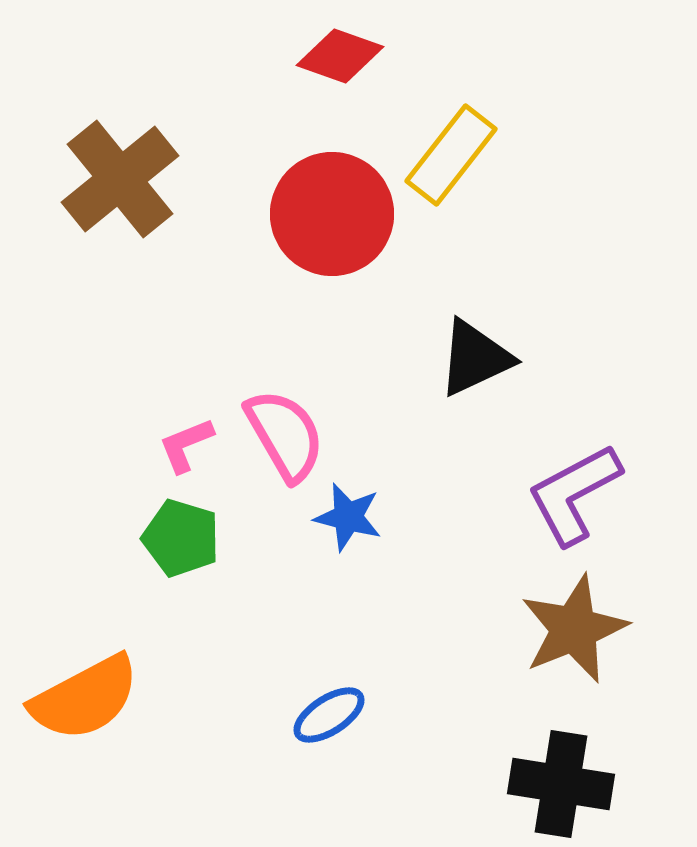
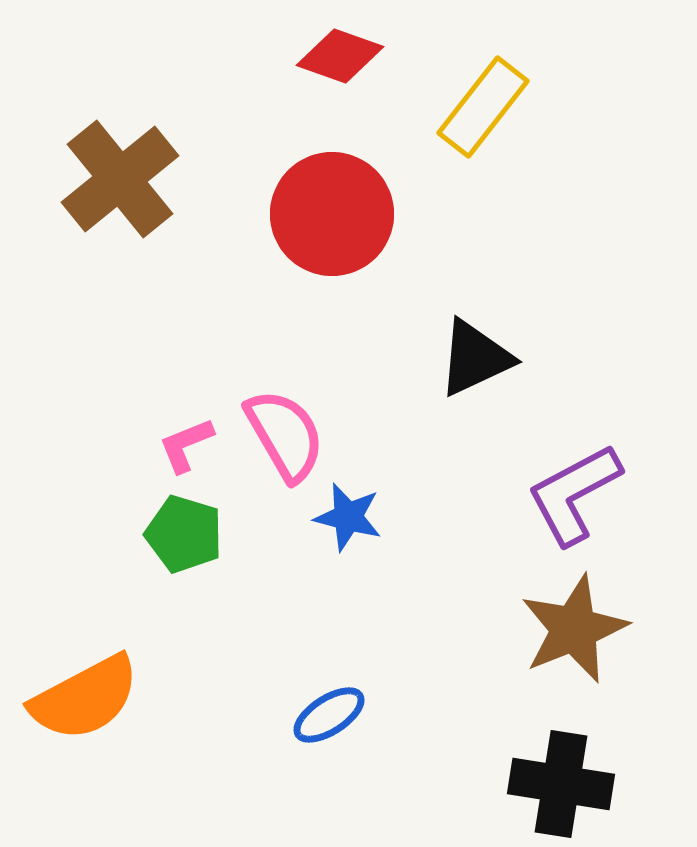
yellow rectangle: moved 32 px right, 48 px up
green pentagon: moved 3 px right, 4 px up
